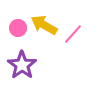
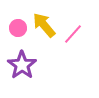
yellow arrow: rotated 20 degrees clockwise
